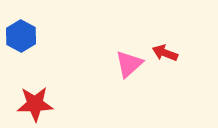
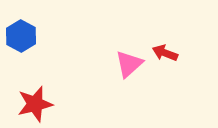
red star: rotated 12 degrees counterclockwise
